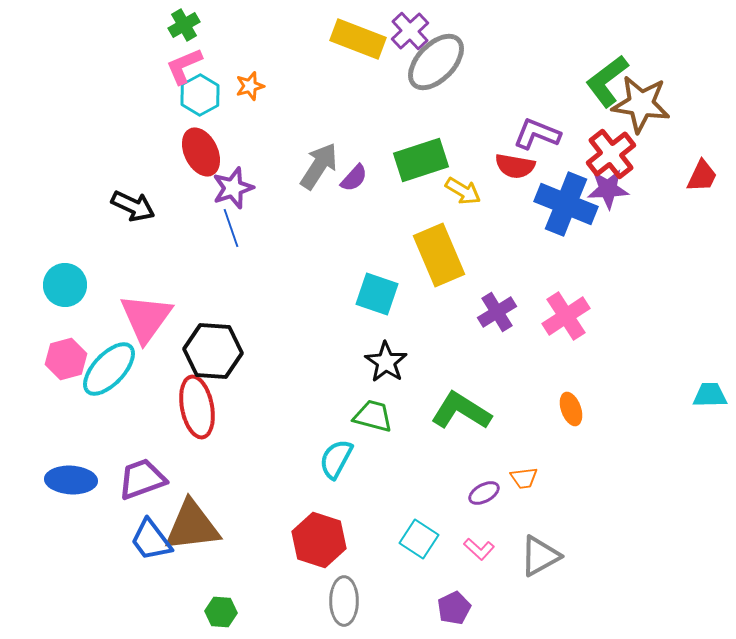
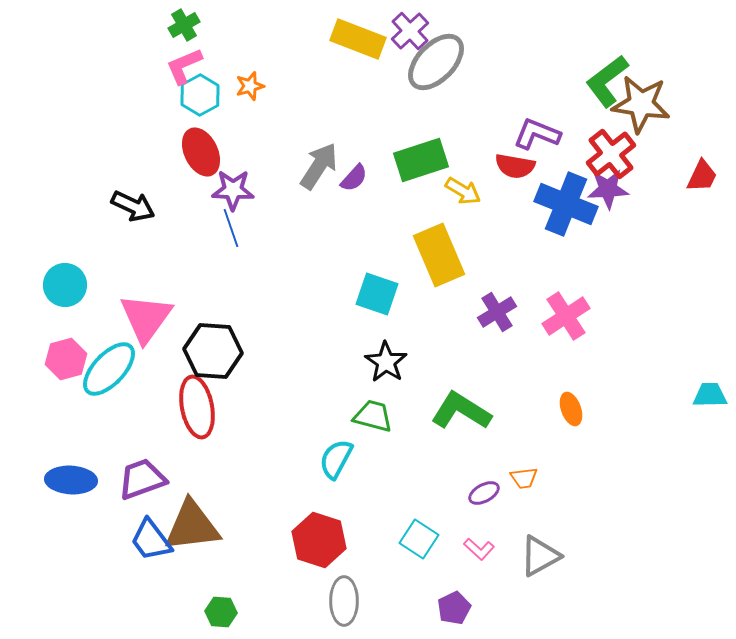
purple star at (233, 188): moved 2 px down; rotated 21 degrees clockwise
